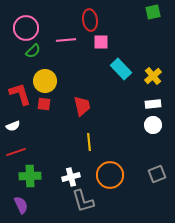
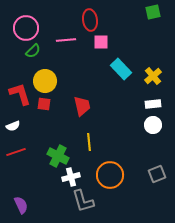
green cross: moved 28 px right, 20 px up; rotated 30 degrees clockwise
